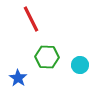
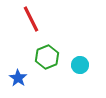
green hexagon: rotated 25 degrees counterclockwise
